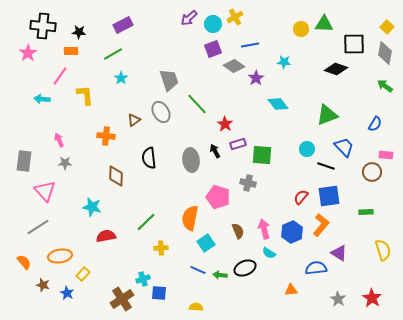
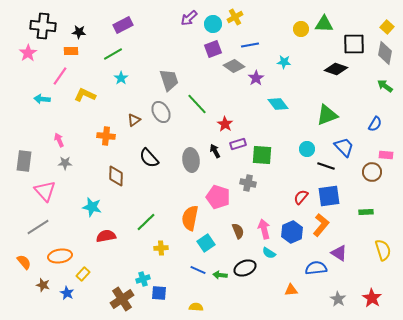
yellow L-shape at (85, 95): rotated 60 degrees counterclockwise
black semicircle at (149, 158): rotated 35 degrees counterclockwise
